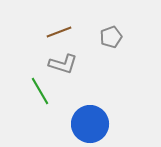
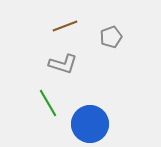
brown line: moved 6 px right, 6 px up
green line: moved 8 px right, 12 px down
